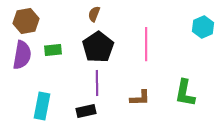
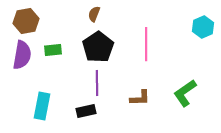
green L-shape: rotated 44 degrees clockwise
